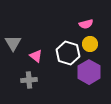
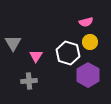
pink semicircle: moved 2 px up
yellow circle: moved 2 px up
pink triangle: rotated 24 degrees clockwise
purple hexagon: moved 1 px left, 3 px down
gray cross: moved 1 px down
